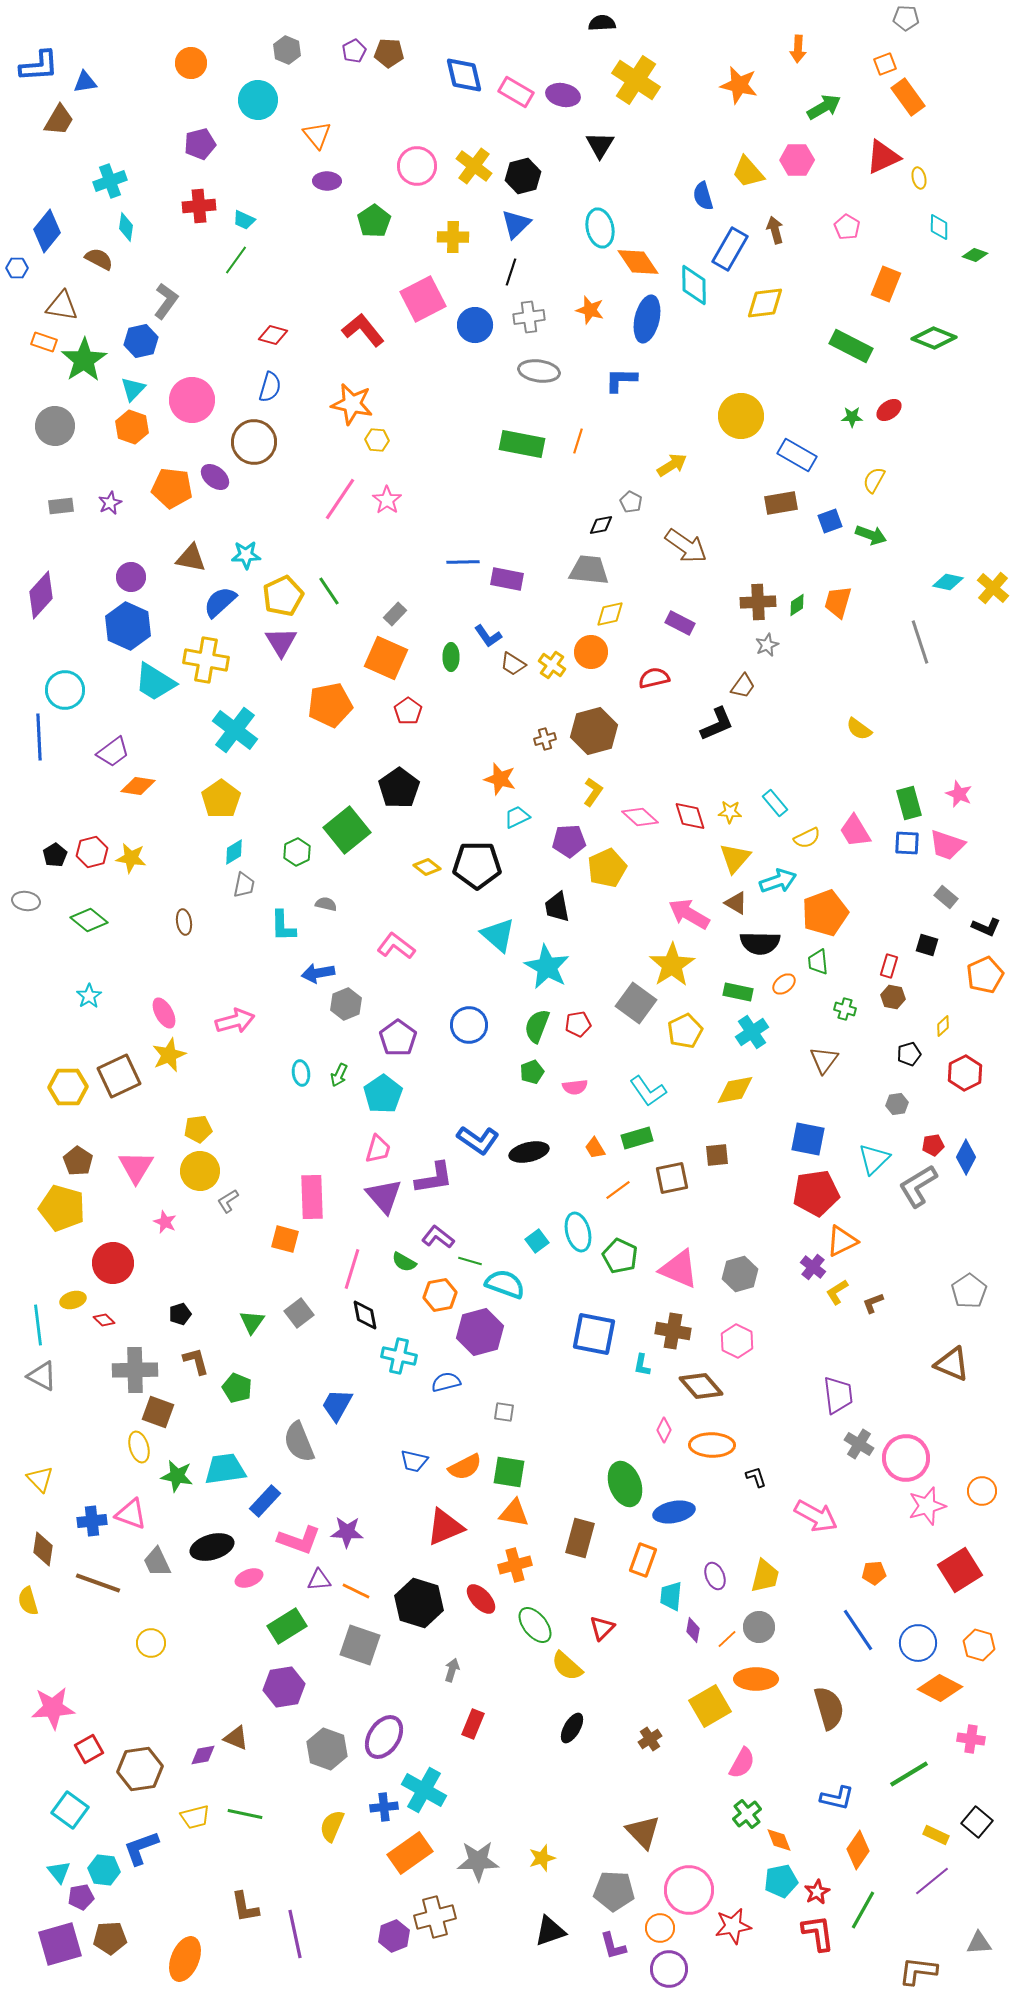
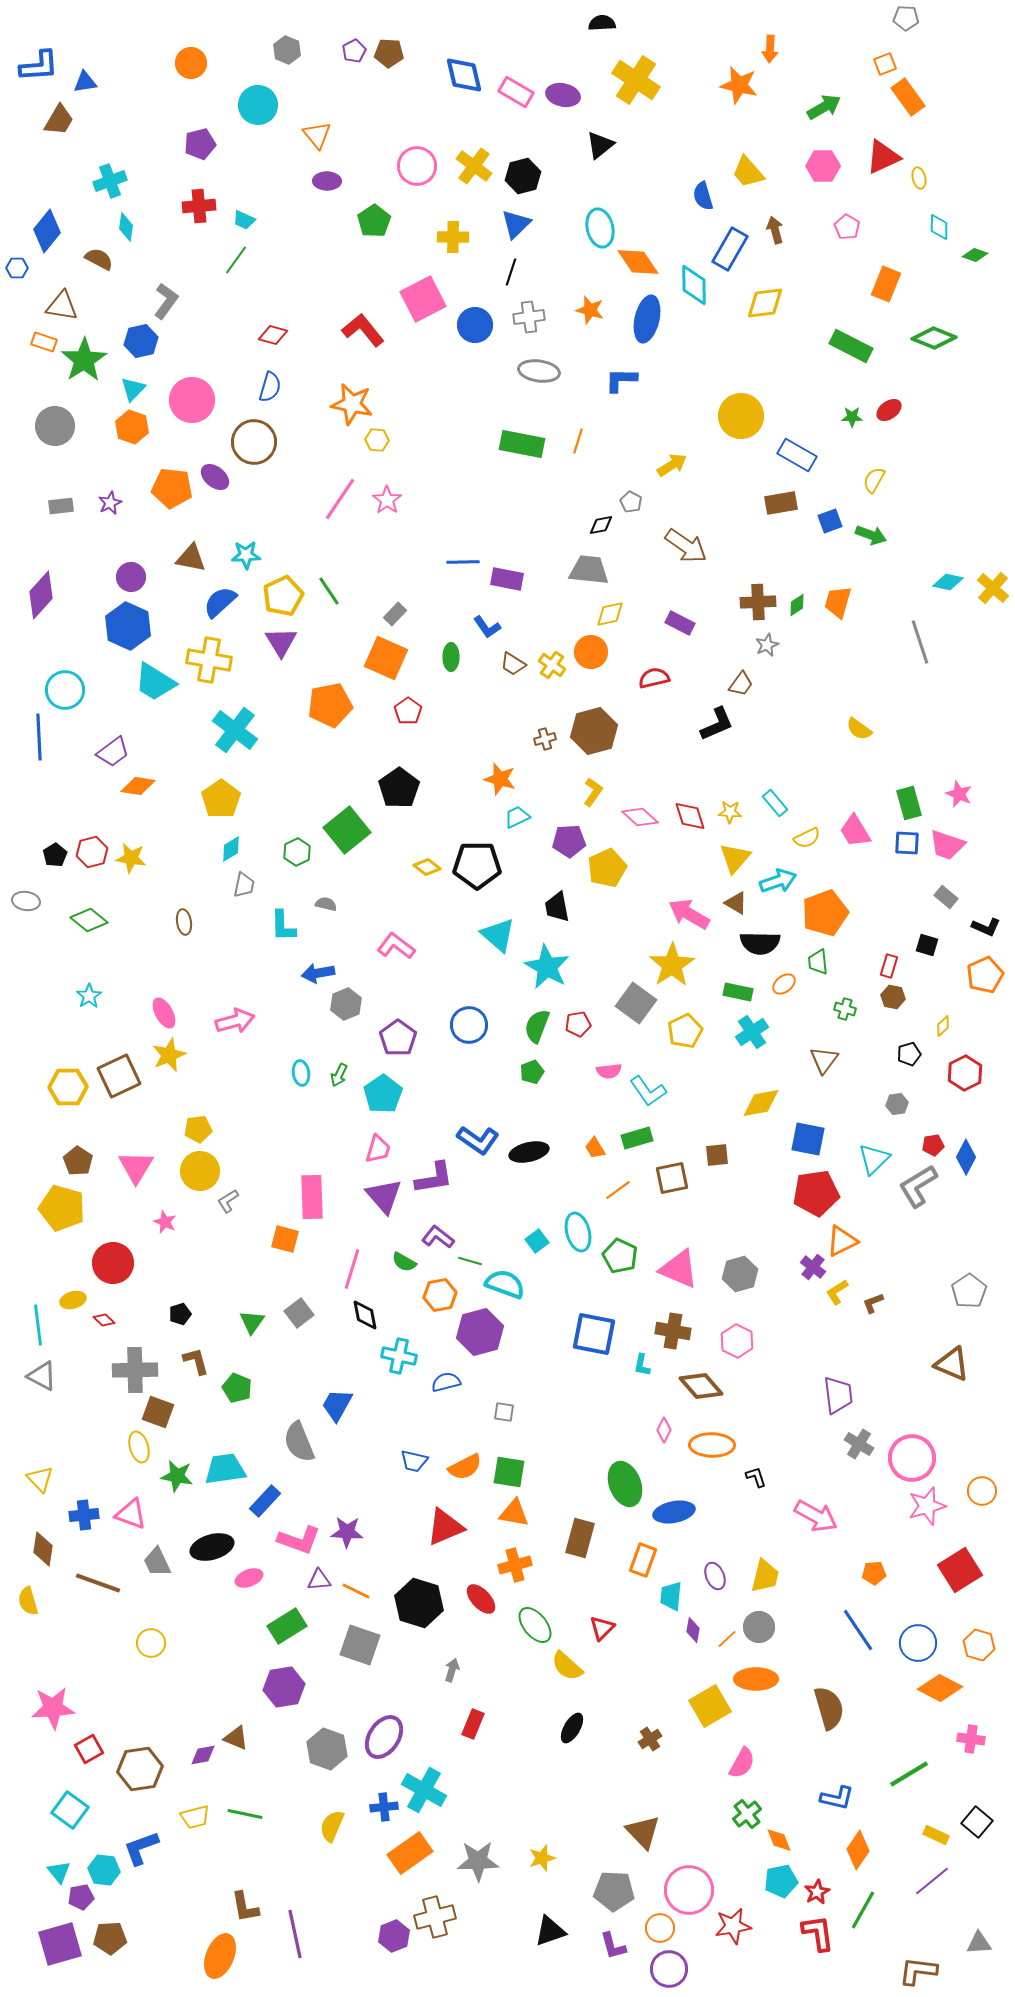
orange arrow at (798, 49): moved 28 px left
cyan circle at (258, 100): moved 5 px down
black triangle at (600, 145): rotated 20 degrees clockwise
pink hexagon at (797, 160): moved 26 px right, 6 px down
blue L-shape at (488, 636): moved 1 px left, 9 px up
yellow cross at (206, 660): moved 3 px right
brown trapezoid at (743, 686): moved 2 px left, 2 px up
cyan diamond at (234, 852): moved 3 px left, 3 px up
pink semicircle at (575, 1087): moved 34 px right, 16 px up
yellow diamond at (735, 1090): moved 26 px right, 13 px down
pink circle at (906, 1458): moved 6 px right
blue cross at (92, 1521): moved 8 px left, 6 px up
orange ellipse at (185, 1959): moved 35 px right, 3 px up
